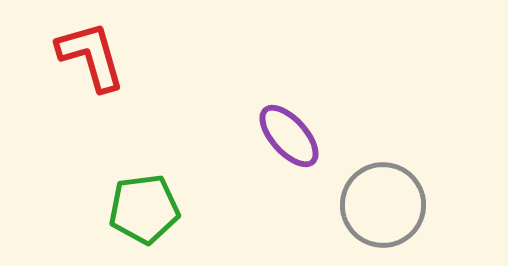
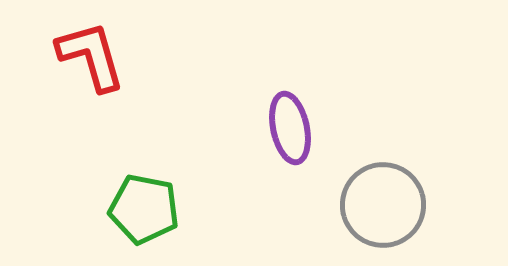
purple ellipse: moved 1 px right, 8 px up; rotated 30 degrees clockwise
green pentagon: rotated 18 degrees clockwise
